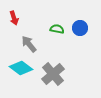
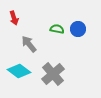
blue circle: moved 2 px left, 1 px down
cyan diamond: moved 2 px left, 3 px down
